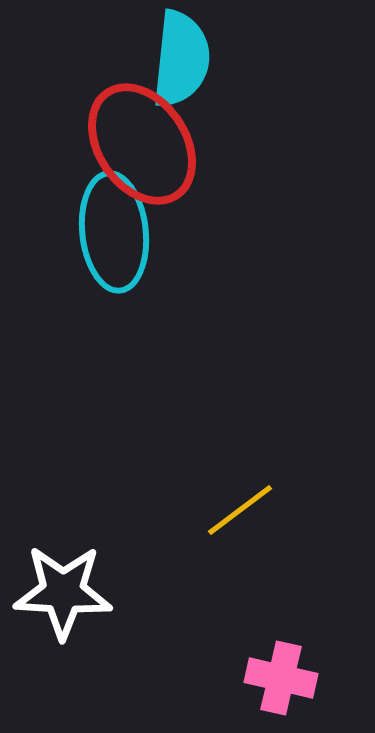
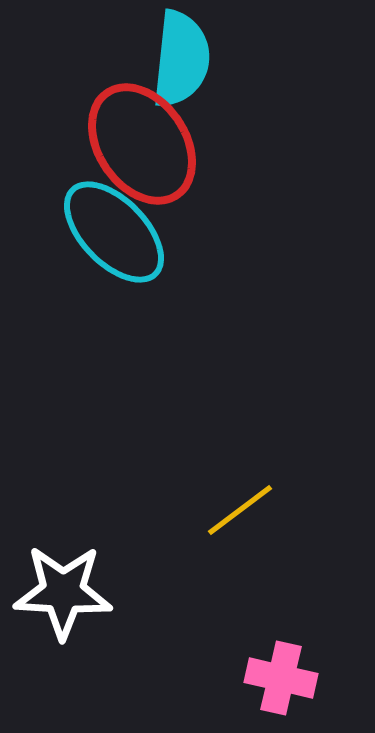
cyan ellipse: rotated 38 degrees counterclockwise
